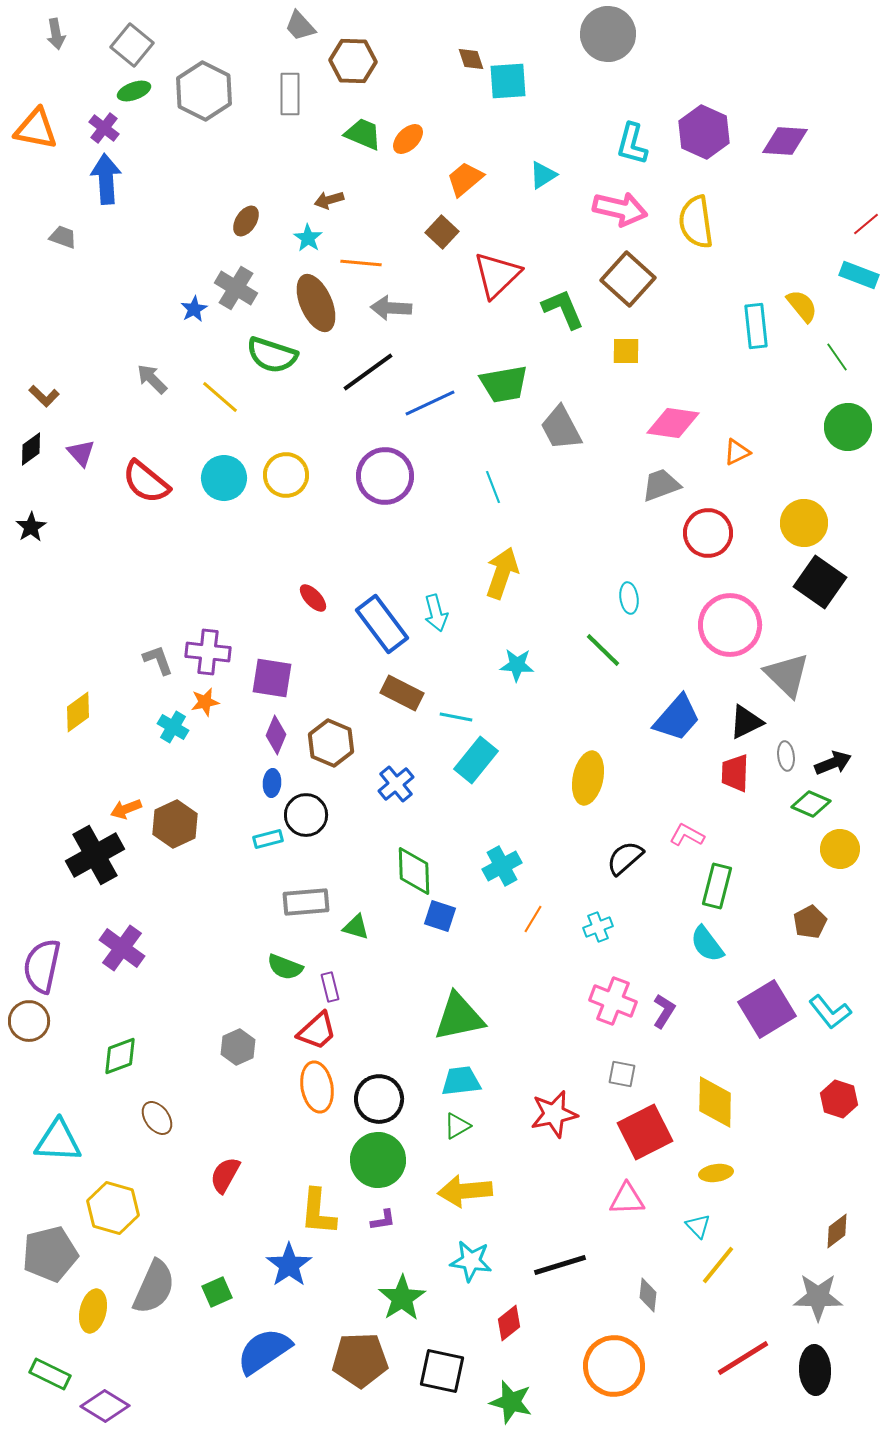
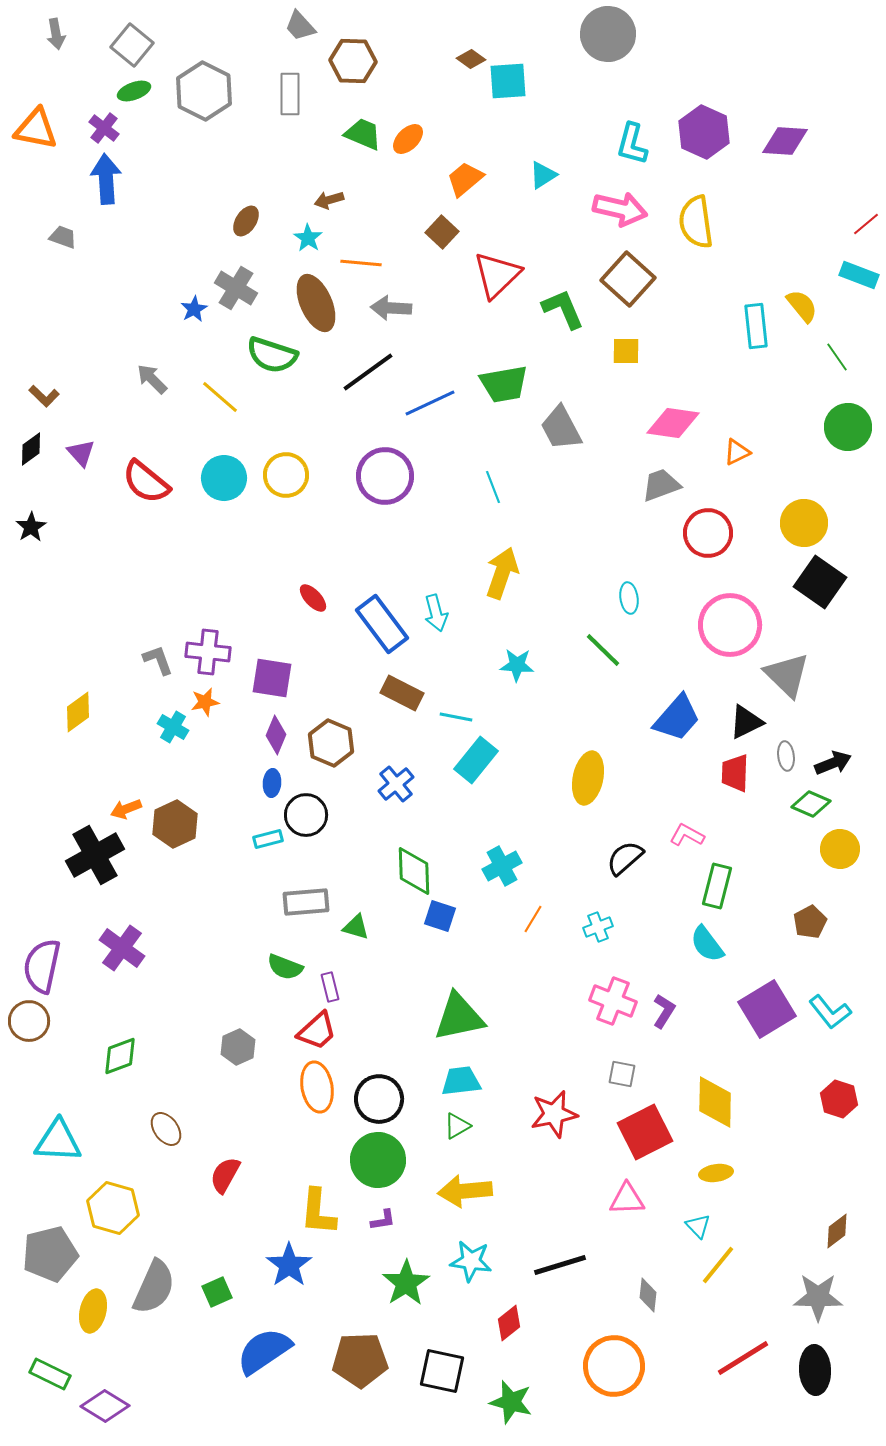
brown diamond at (471, 59): rotated 36 degrees counterclockwise
brown ellipse at (157, 1118): moved 9 px right, 11 px down
green star at (402, 1298): moved 4 px right, 15 px up
